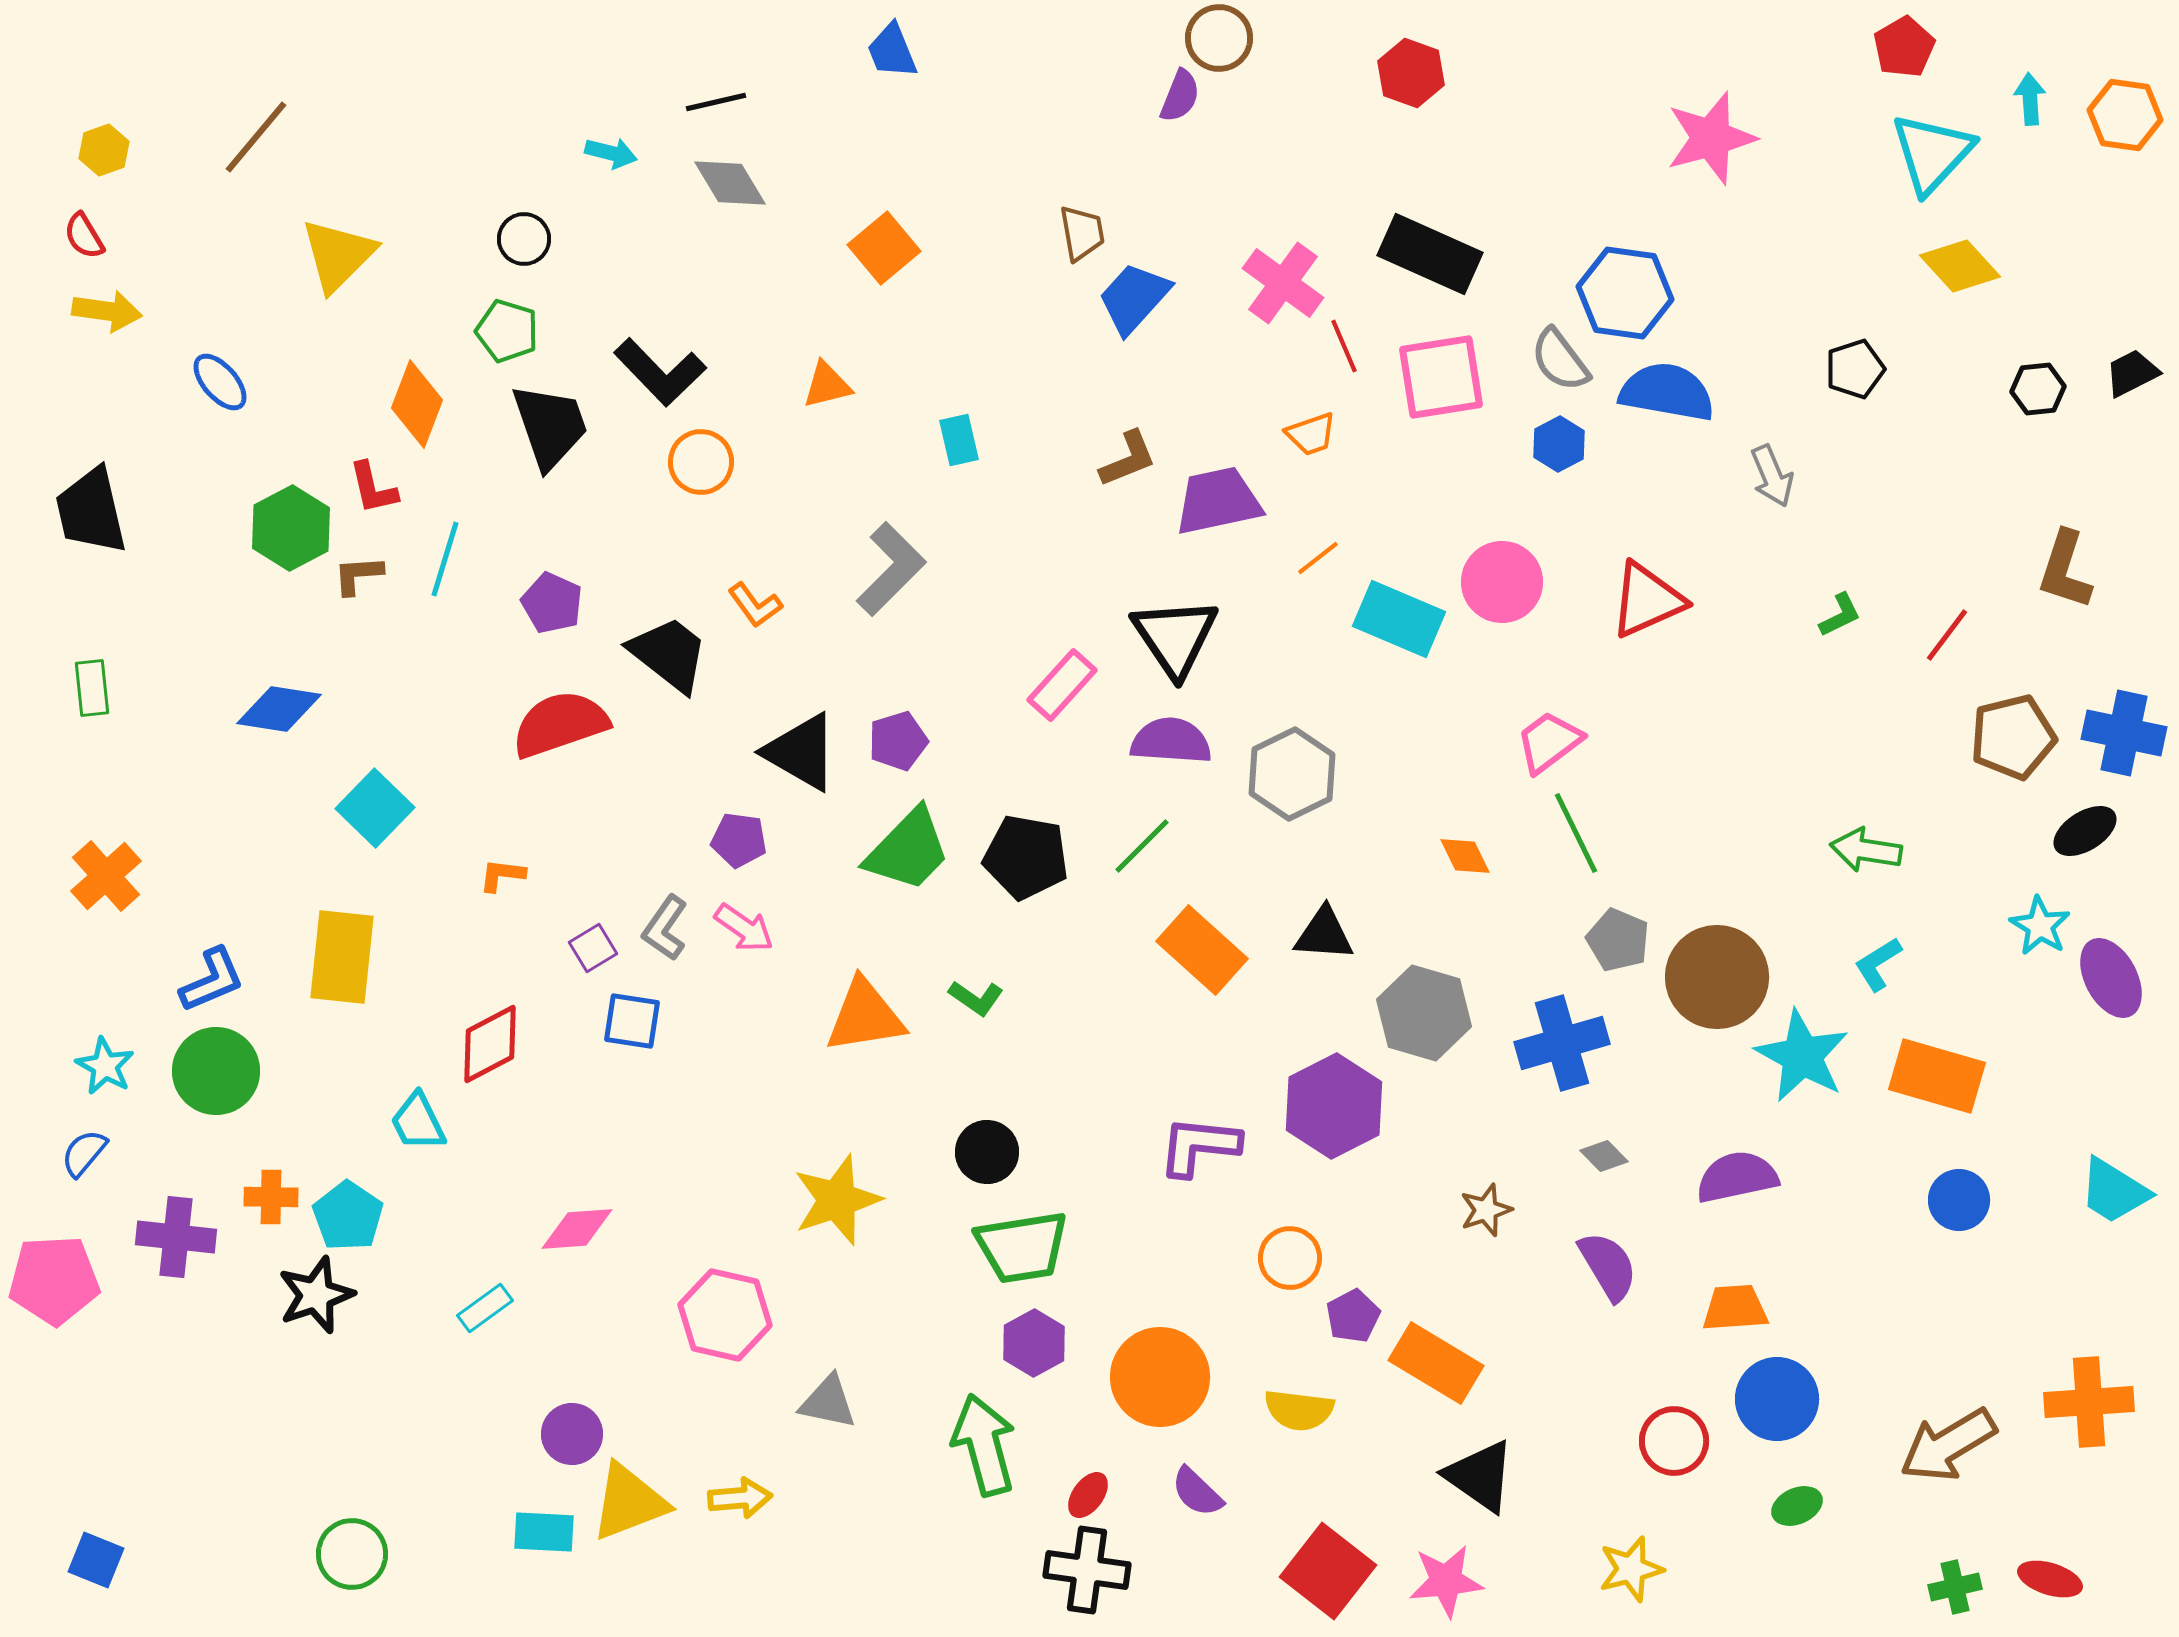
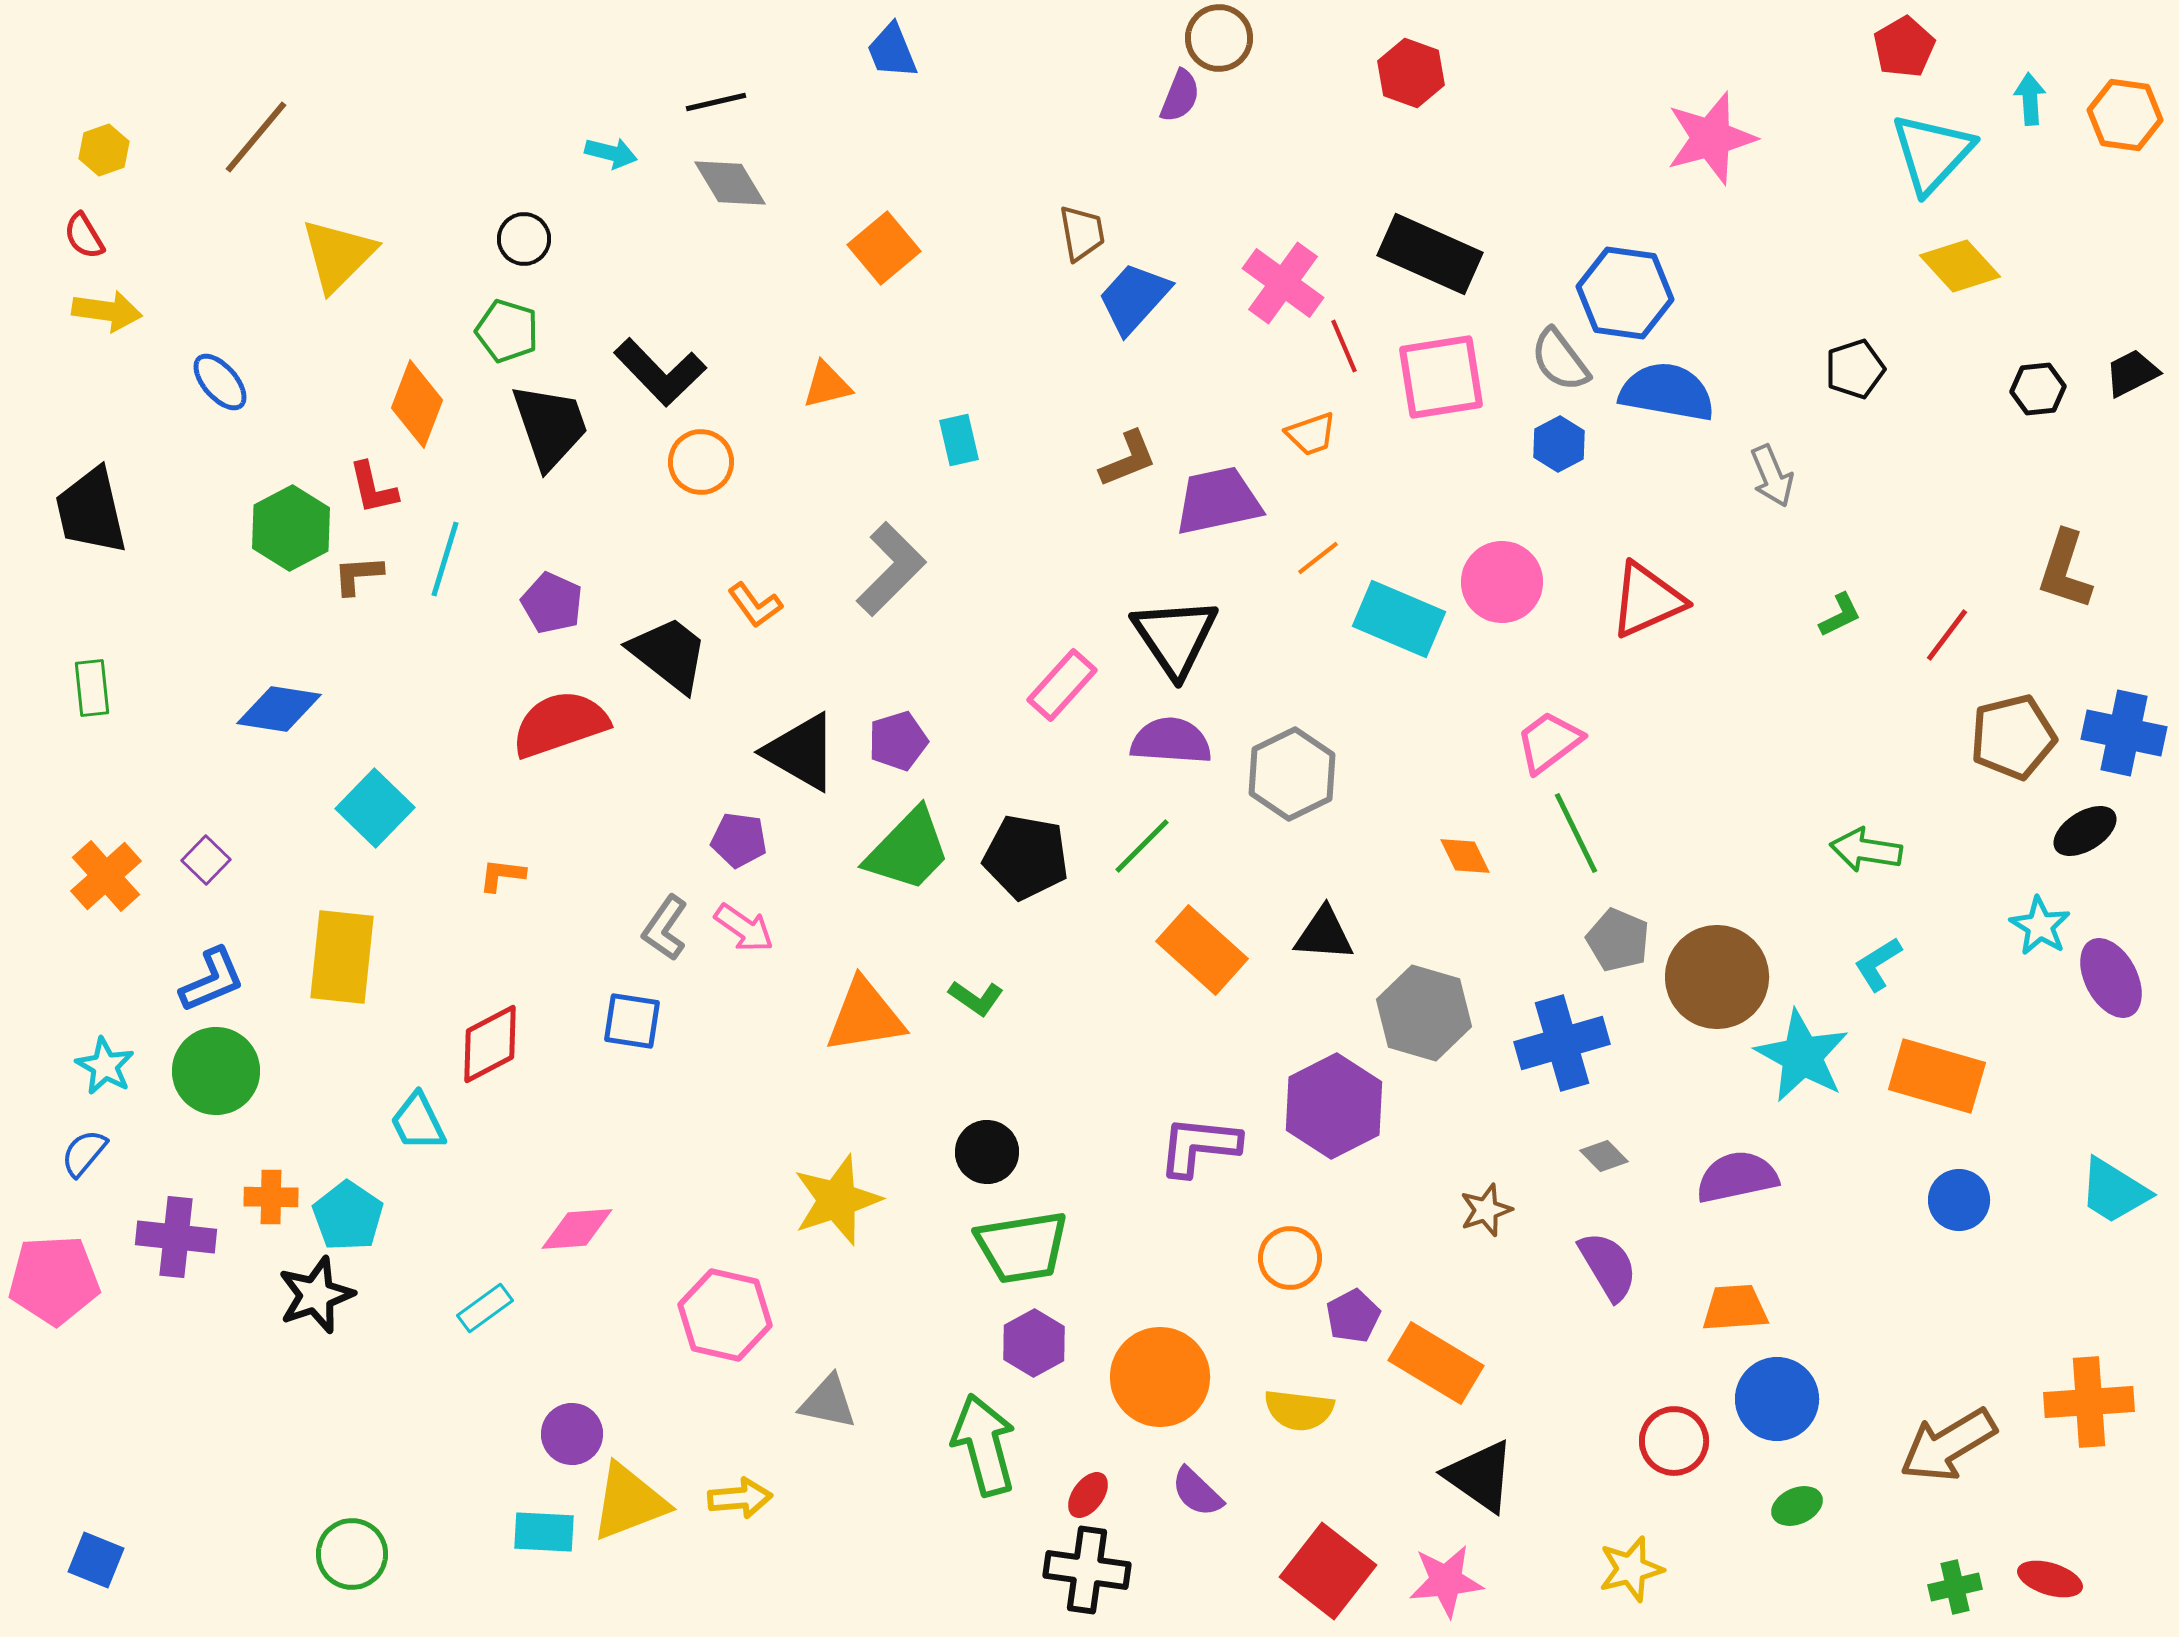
purple square at (593, 948): moved 387 px left, 88 px up; rotated 15 degrees counterclockwise
